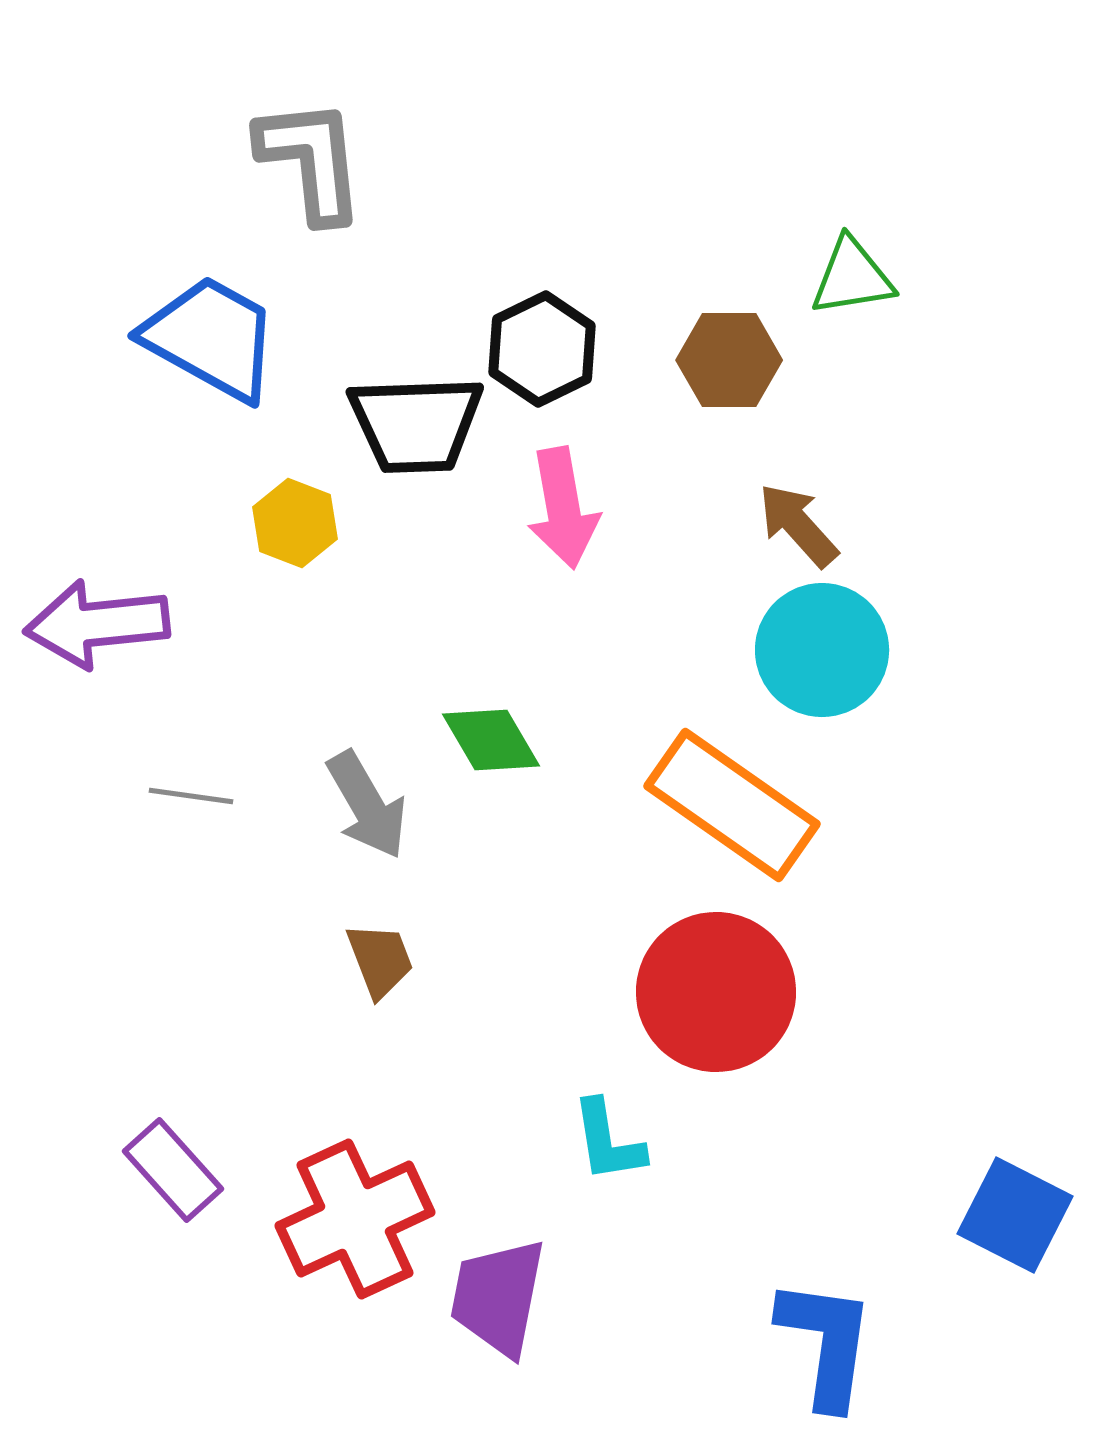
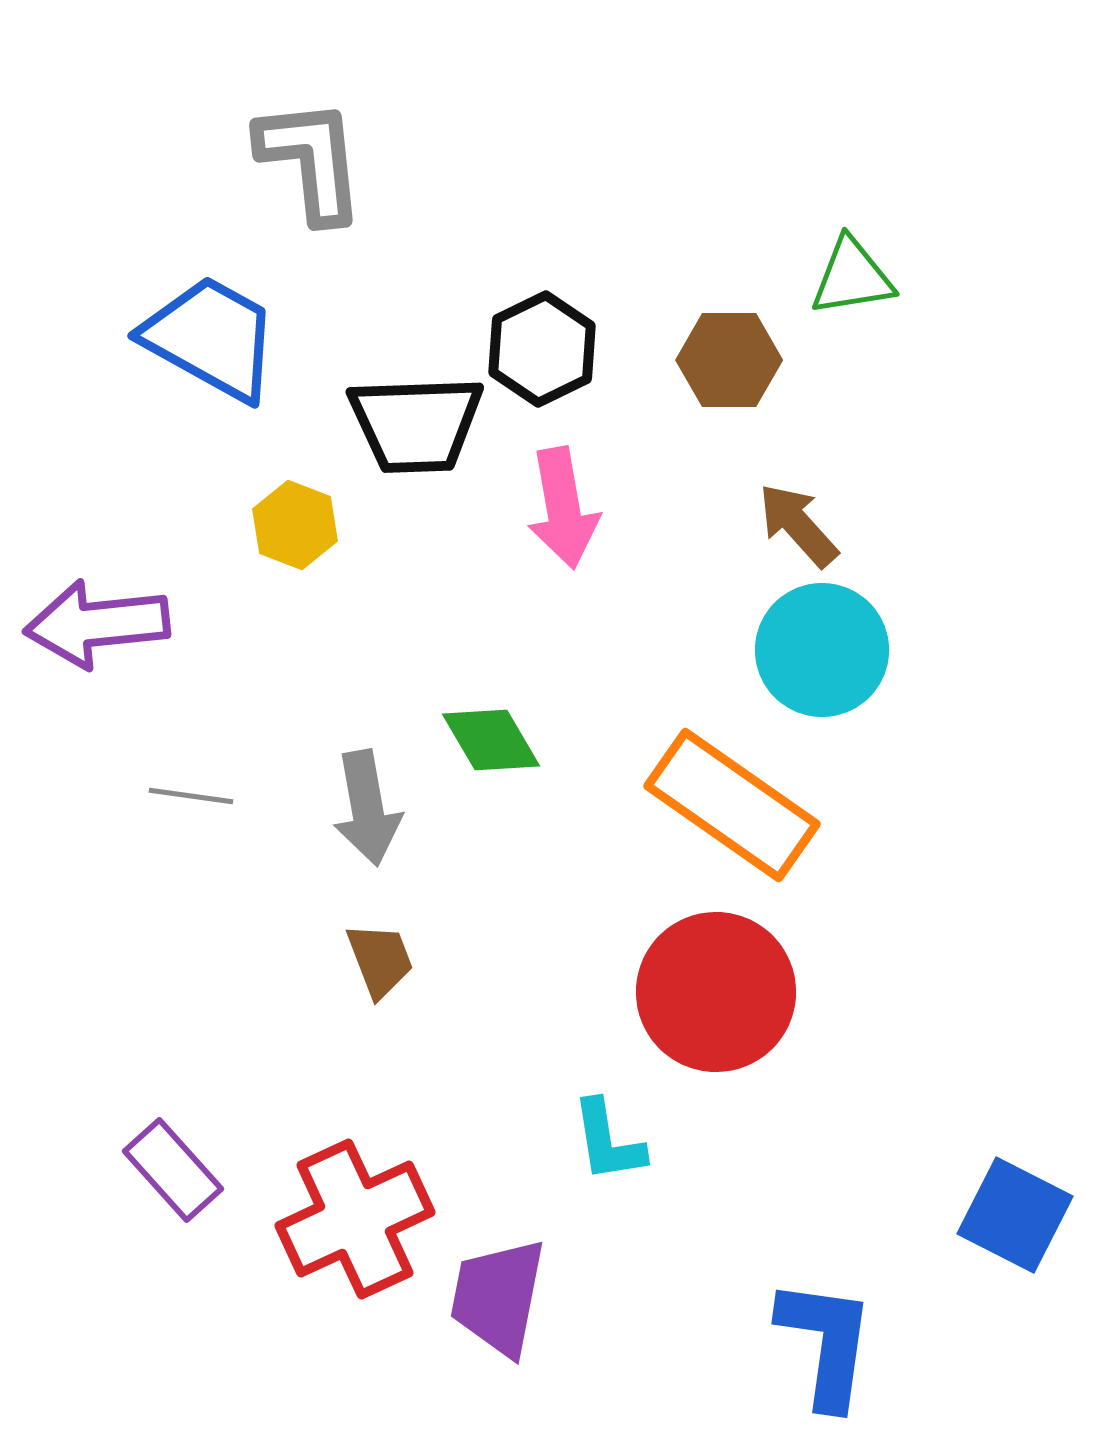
yellow hexagon: moved 2 px down
gray arrow: moved 3 px down; rotated 20 degrees clockwise
